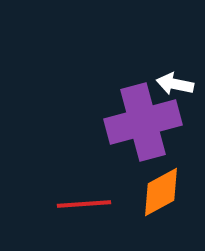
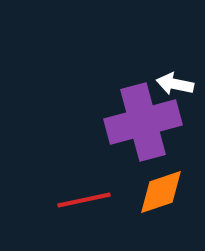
orange diamond: rotated 10 degrees clockwise
red line: moved 4 px up; rotated 8 degrees counterclockwise
